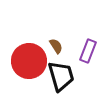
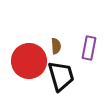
brown semicircle: rotated 28 degrees clockwise
purple rectangle: moved 1 px right, 3 px up; rotated 10 degrees counterclockwise
